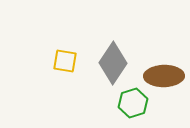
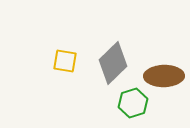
gray diamond: rotated 12 degrees clockwise
